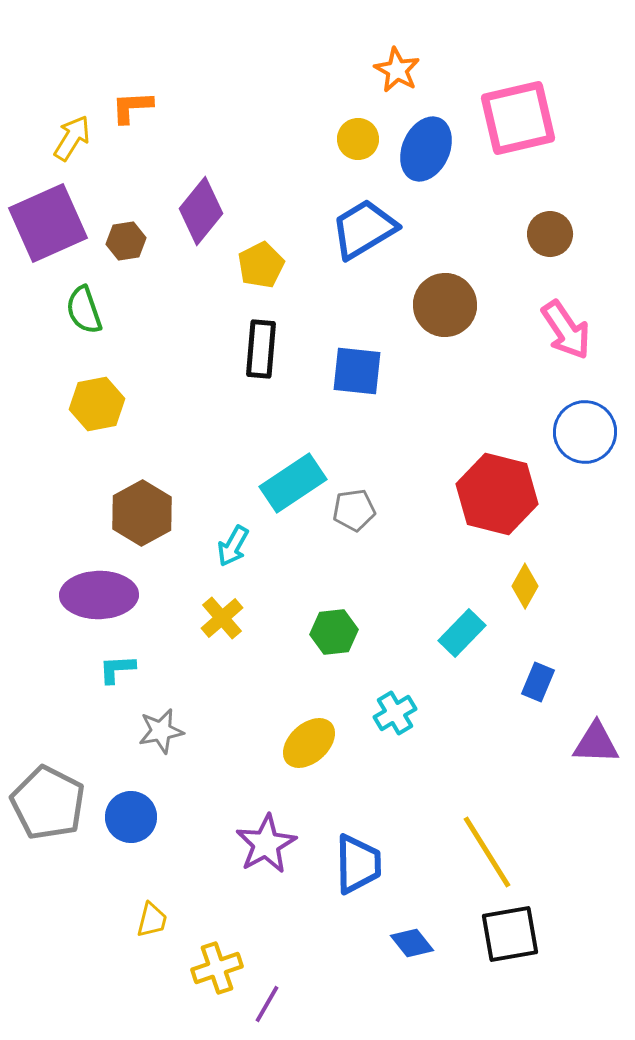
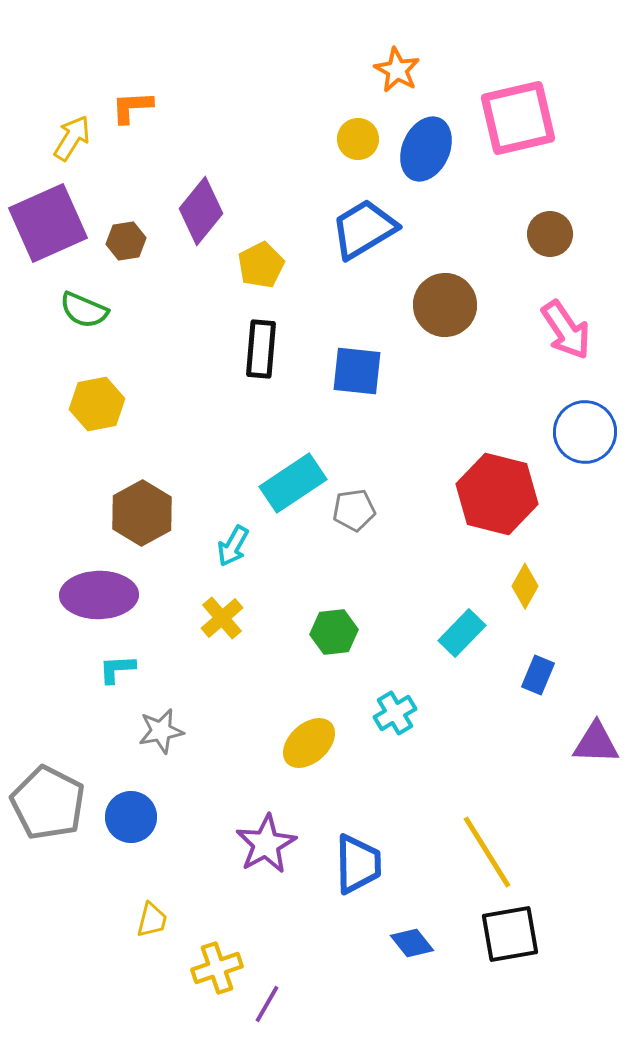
green semicircle at (84, 310): rotated 48 degrees counterclockwise
blue rectangle at (538, 682): moved 7 px up
